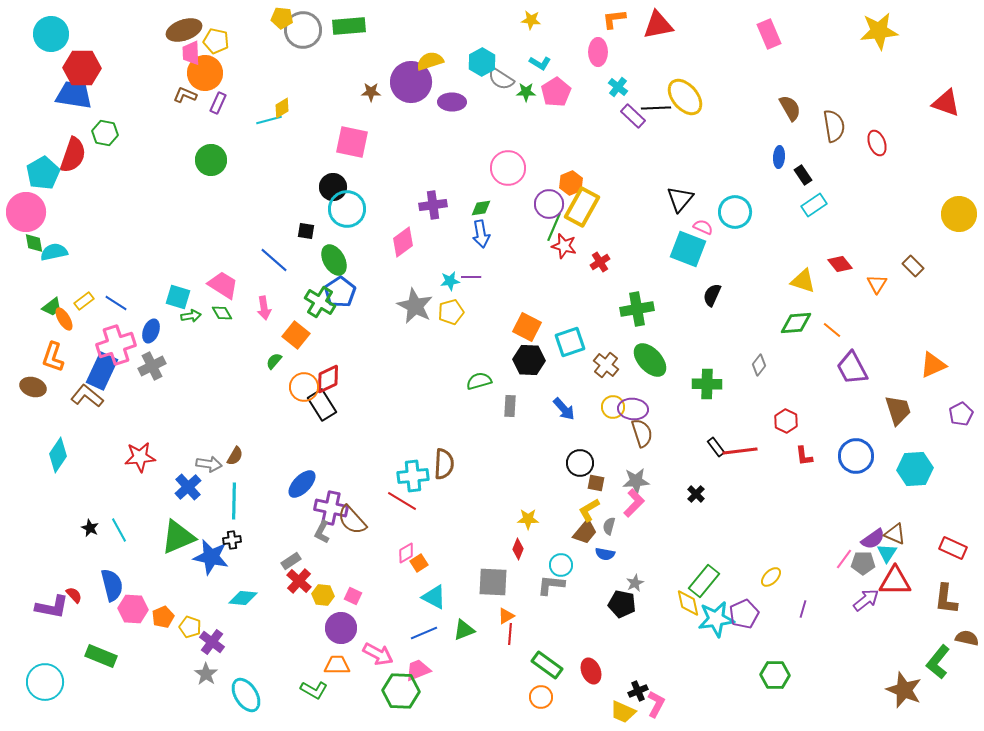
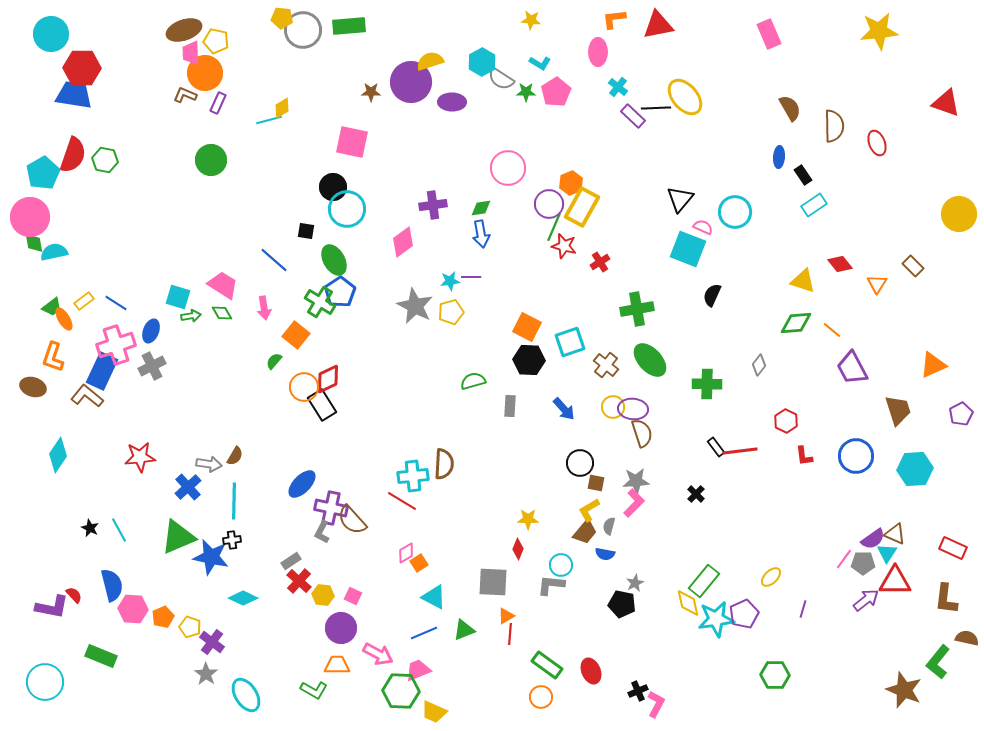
brown semicircle at (834, 126): rotated 8 degrees clockwise
green hexagon at (105, 133): moved 27 px down
pink circle at (26, 212): moved 4 px right, 5 px down
green semicircle at (479, 381): moved 6 px left
cyan diamond at (243, 598): rotated 20 degrees clockwise
yellow trapezoid at (623, 712): moved 189 px left
